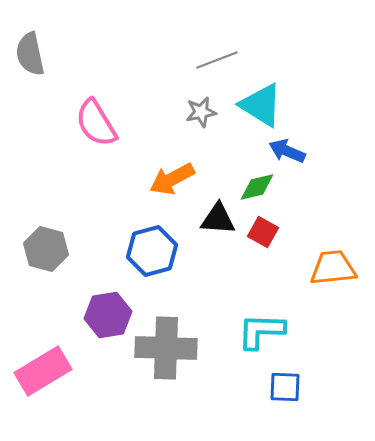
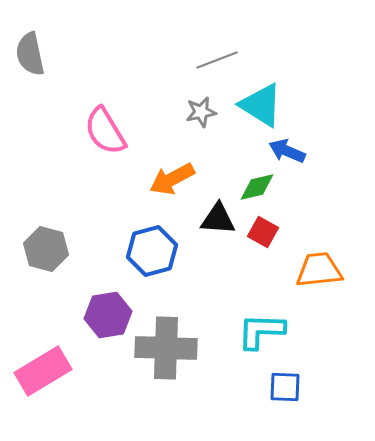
pink semicircle: moved 9 px right, 8 px down
orange trapezoid: moved 14 px left, 2 px down
